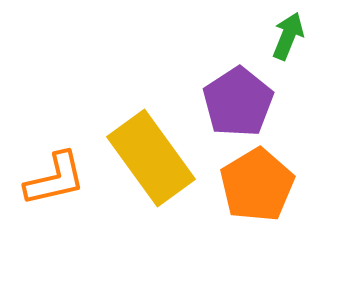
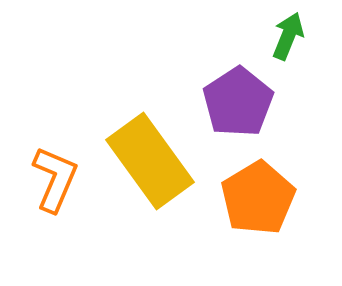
yellow rectangle: moved 1 px left, 3 px down
orange L-shape: rotated 54 degrees counterclockwise
orange pentagon: moved 1 px right, 13 px down
